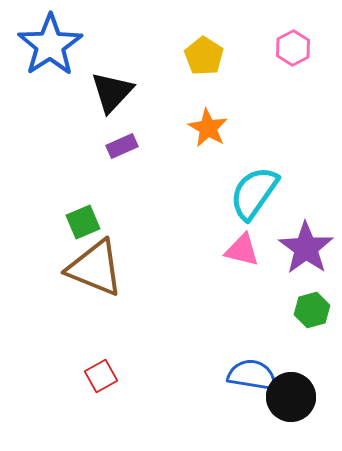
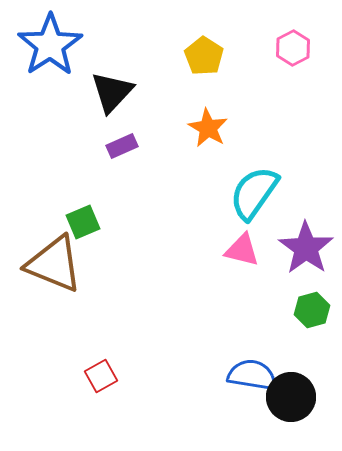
brown triangle: moved 41 px left, 4 px up
